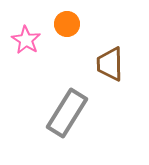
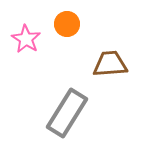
pink star: moved 1 px up
brown trapezoid: rotated 87 degrees clockwise
